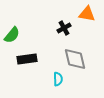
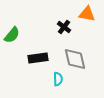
black cross: moved 1 px up; rotated 24 degrees counterclockwise
black rectangle: moved 11 px right, 1 px up
